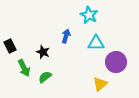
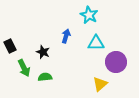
green semicircle: rotated 32 degrees clockwise
